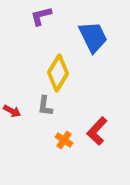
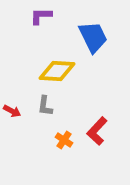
purple L-shape: rotated 15 degrees clockwise
yellow diamond: moved 1 px left, 2 px up; rotated 63 degrees clockwise
